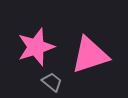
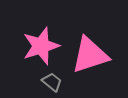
pink star: moved 5 px right, 1 px up
